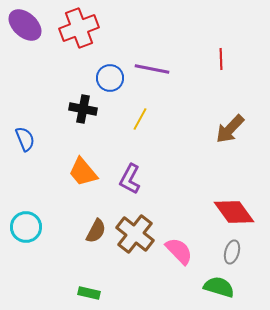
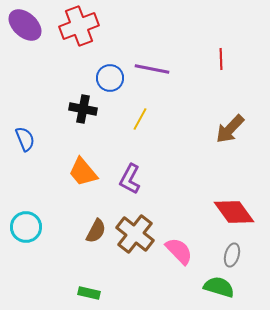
red cross: moved 2 px up
gray ellipse: moved 3 px down
